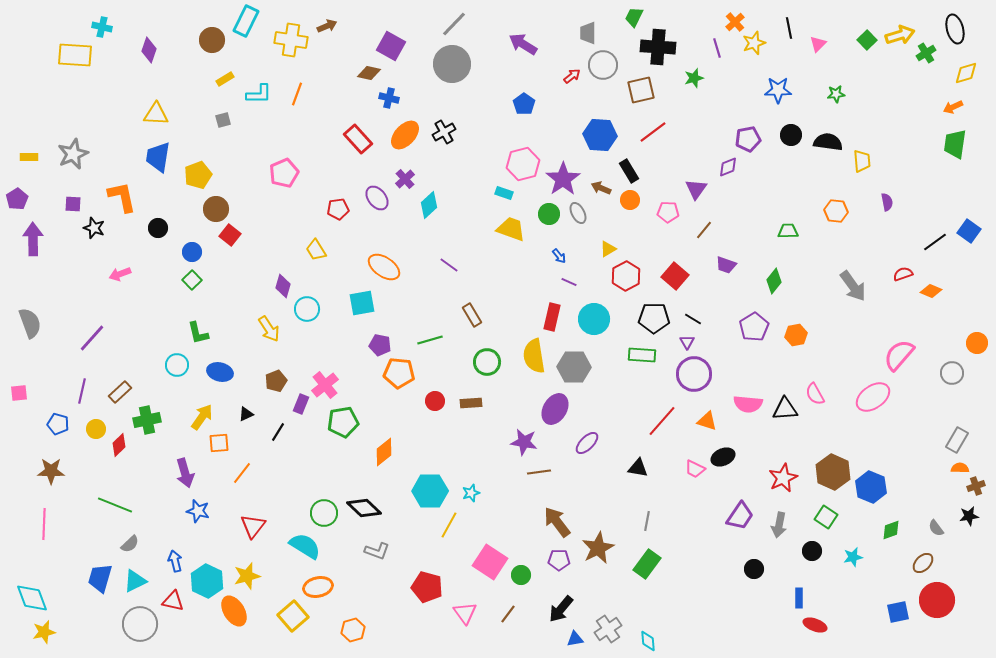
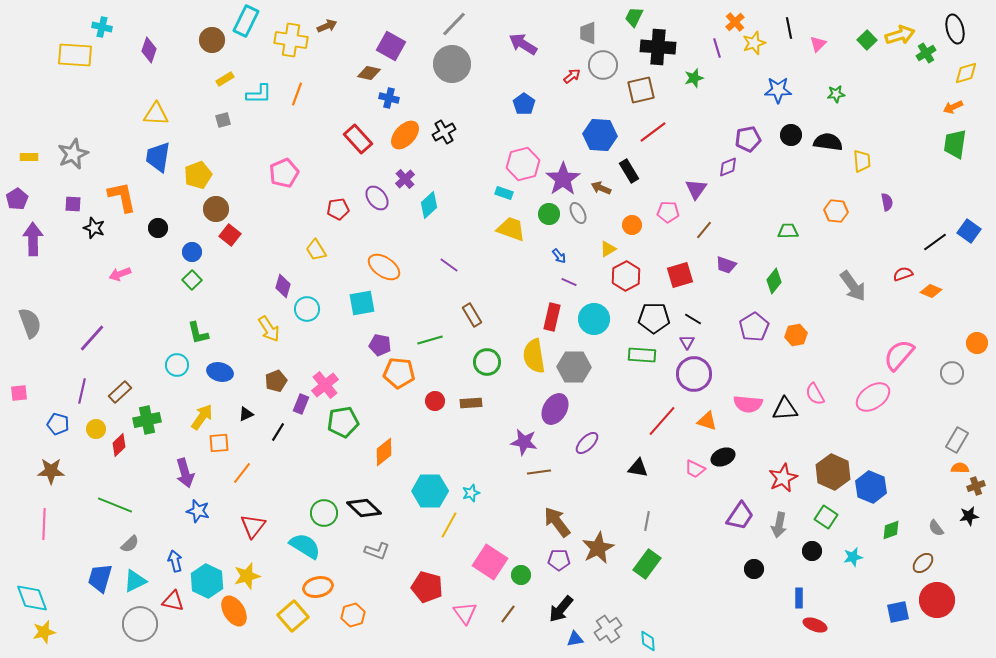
orange circle at (630, 200): moved 2 px right, 25 px down
red square at (675, 276): moved 5 px right, 1 px up; rotated 32 degrees clockwise
orange hexagon at (353, 630): moved 15 px up
